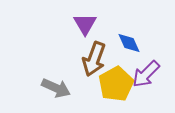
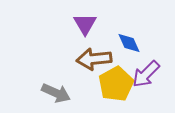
brown arrow: rotated 64 degrees clockwise
gray arrow: moved 5 px down
